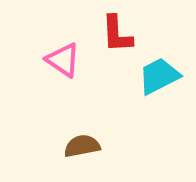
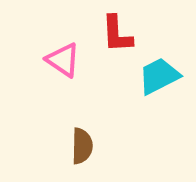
brown semicircle: rotated 102 degrees clockwise
